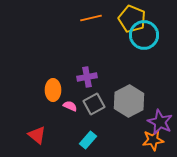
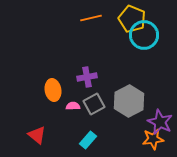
orange ellipse: rotated 10 degrees counterclockwise
pink semicircle: moved 3 px right; rotated 24 degrees counterclockwise
orange star: moved 1 px up
